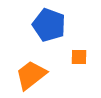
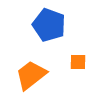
orange square: moved 1 px left, 5 px down
